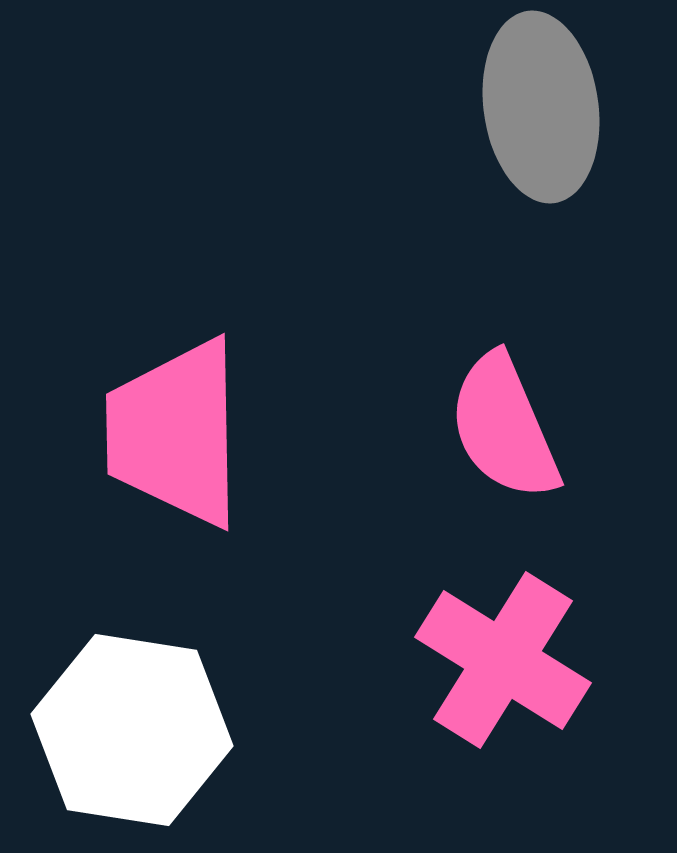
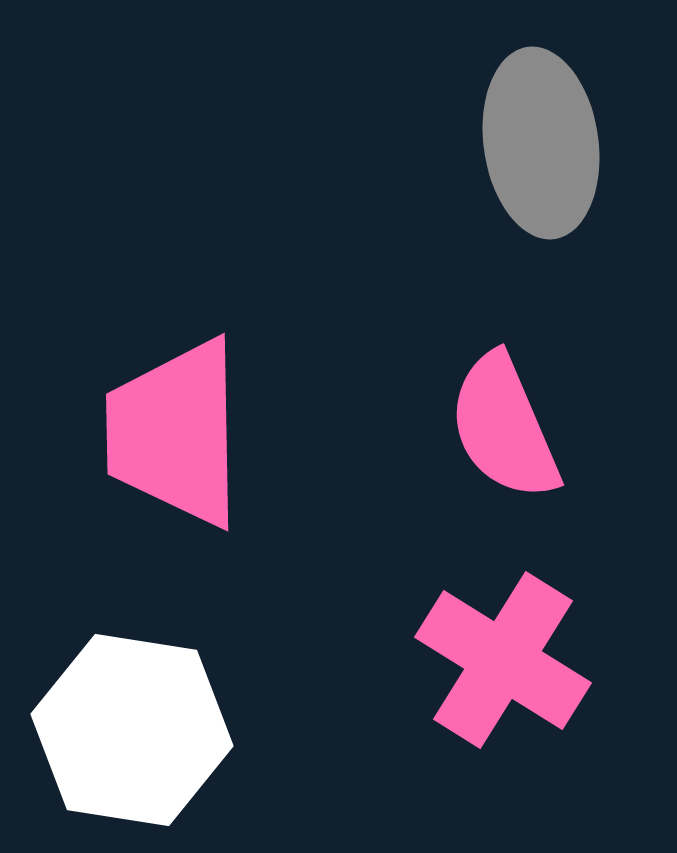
gray ellipse: moved 36 px down
